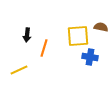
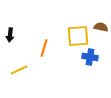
black arrow: moved 17 px left
